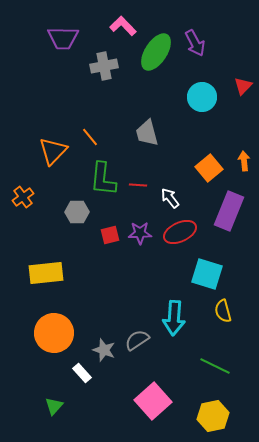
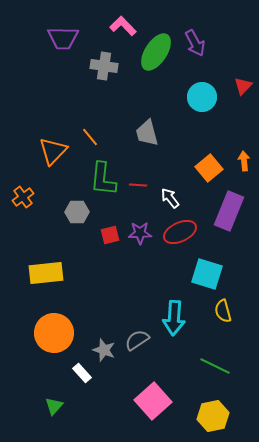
gray cross: rotated 20 degrees clockwise
